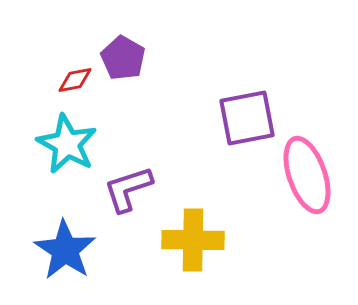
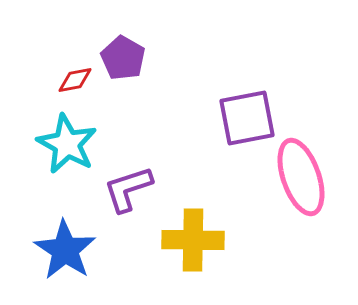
pink ellipse: moved 6 px left, 2 px down
